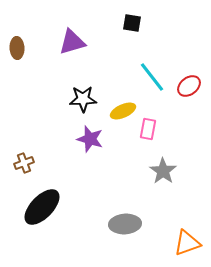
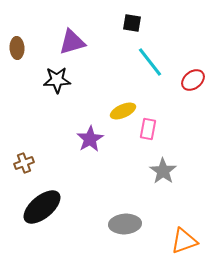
cyan line: moved 2 px left, 15 px up
red ellipse: moved 4 px right, 6 px up
black star: moved 26 px left, 19 px up
purple star: rotated 24 degrees clockwise
black ellipse: rotated 6 degrees clockwise
orange triangle: moved 3 px left, 2 px up
